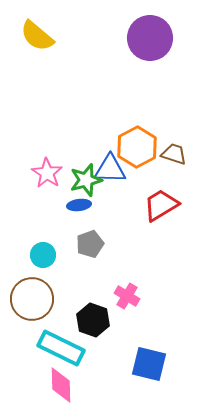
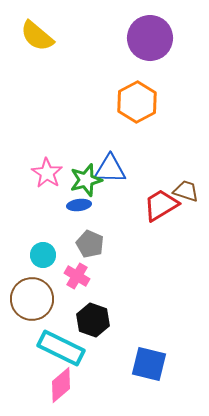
orange hexagon: moved 45 px up
brown trapezoid: moved 12 px right, 37 px down
gray pentagon: rotated 28 degrees counterclockwise
pink cross: moved 50 px left, 20 px up
pink diamond: rotated 51 degrees clockwise
